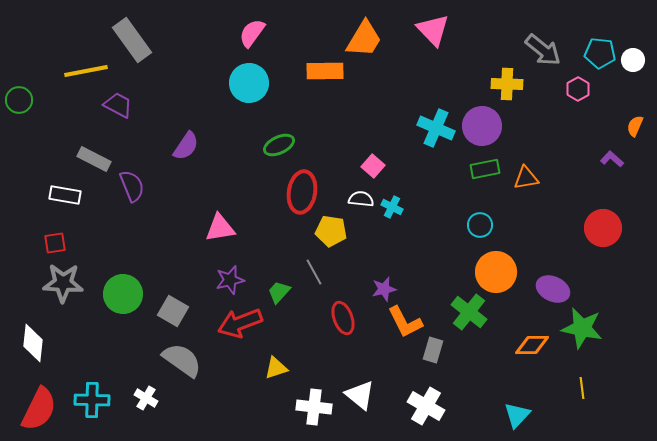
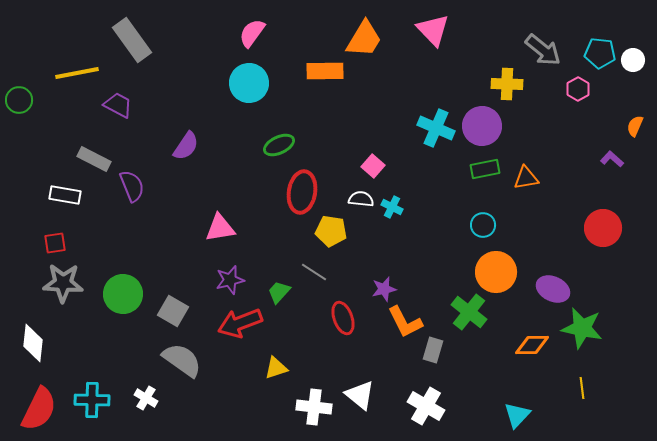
yellow line at (86, 71): moved 9 px left, 2 px down
cyan circle at (480, 225): moved 3 px right
gray line at (314, 272): rotated 28 degrees counterclockwise
